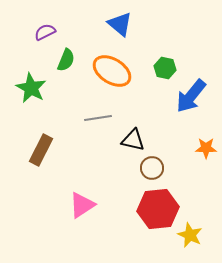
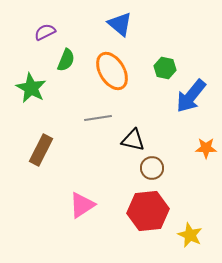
orange ellipse: rotated 27 degrees clockwise
red hexagon: moved 10 px left, 2 px down
